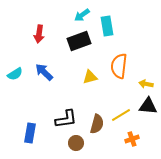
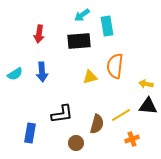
black rectangle: rotated 15 degrees clockwise
orange semicircle: moved 4 px left
blue arrow: moved 2 px left; rotated 138 degrees counterclockwise
black L-shape: moved 4 px left, 5 px up
